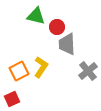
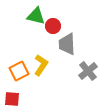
red circle: moved 4 px left, 1 px up
yellow L-shape: moved 2 px up
red square: rotated 28 degrees clockwise
